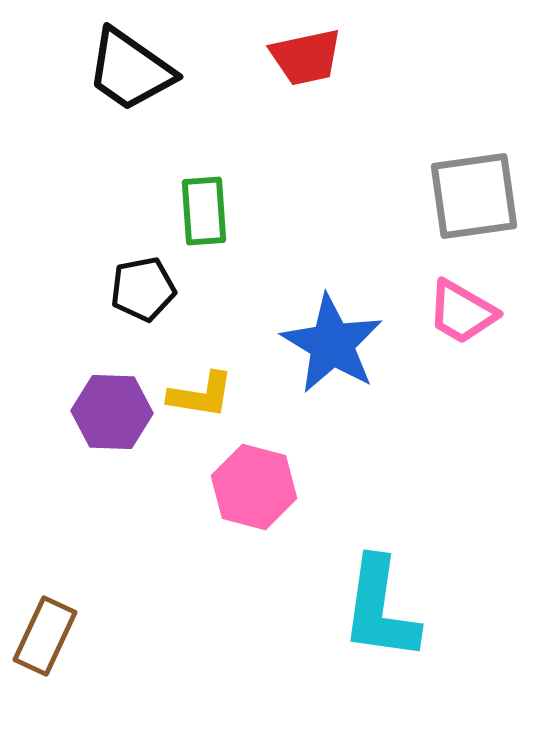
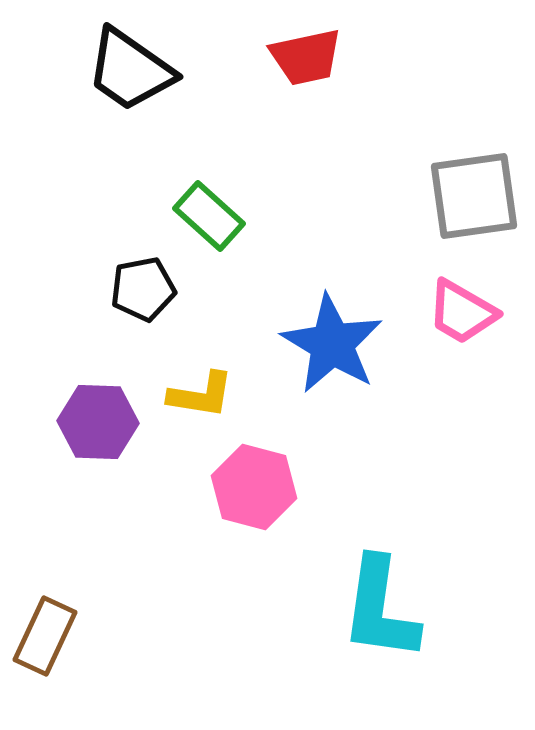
green rectangle: moved 5 px right, 5 px down; rotated 44 degrees counterclockwise
purple hexagon: moved 14 px left, 10 px down
